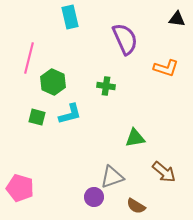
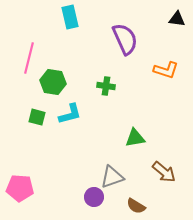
orange L-shape: moved 2 px down
green hexagon: rotated 15 degrees counterclockwise
pink pentagon: rotated 12 degrees counterclockwise
